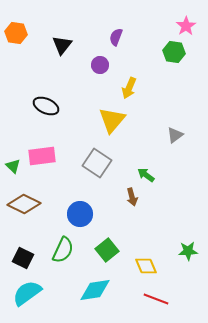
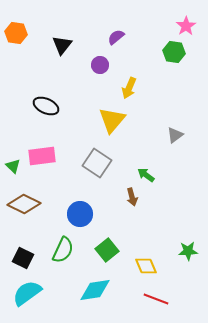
purple semicircle: rotated 30 degrees clockwise
